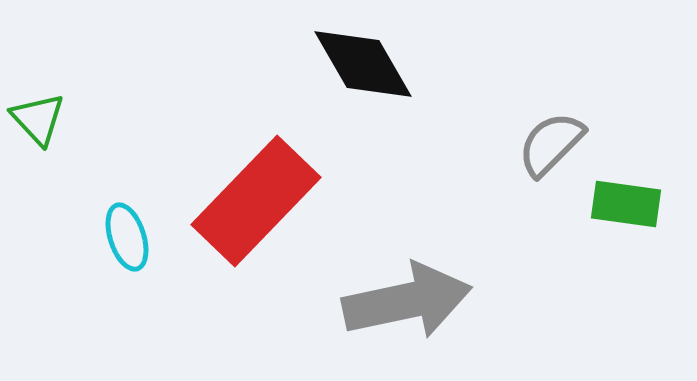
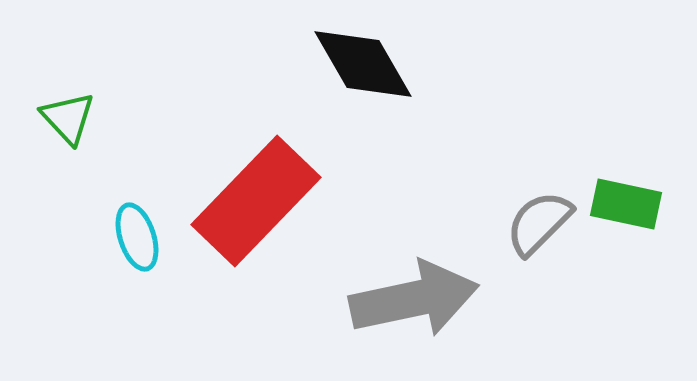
green triangle: moved 30 px right, 1 px up
gray semicircle: moved 12 px left, 79 px down
green rectangle: rotated 4 degrees clockwise
cyan ellipse: moved 10 px right
gray arrow: moved 7 px right, 2 px up
